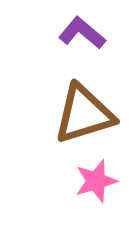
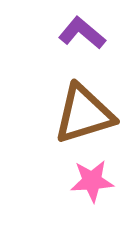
pink star: moved 4 px left; rotated 12 degrees clockwise
